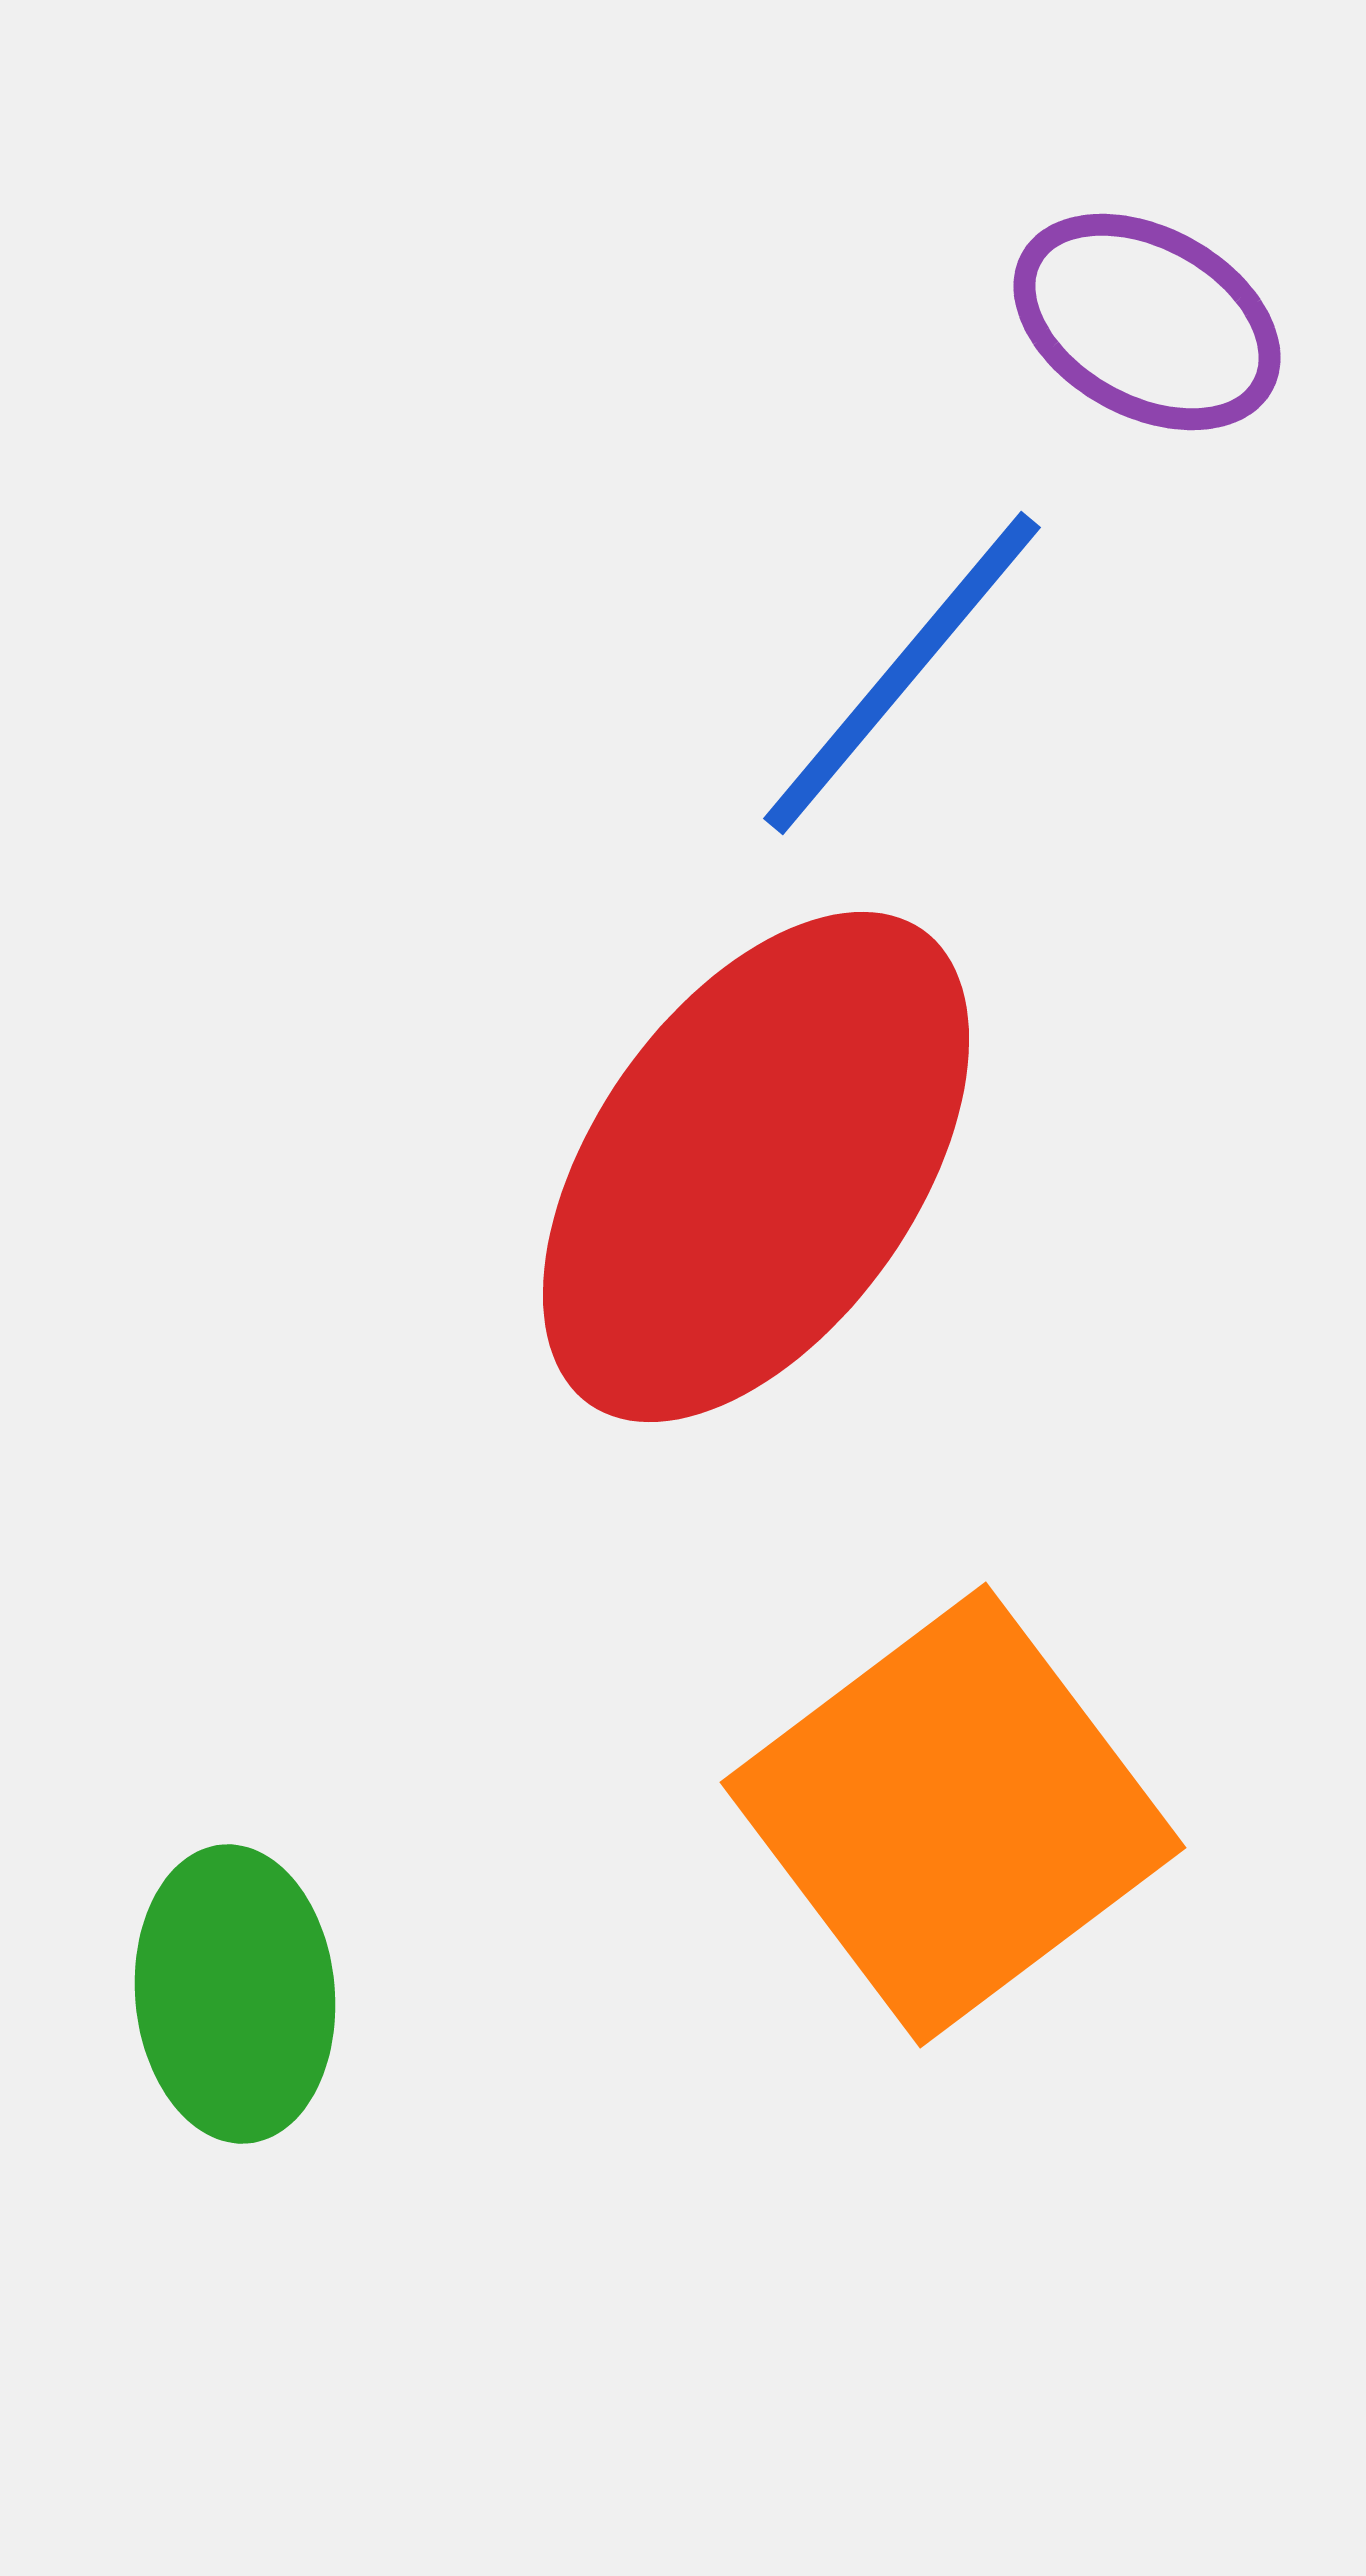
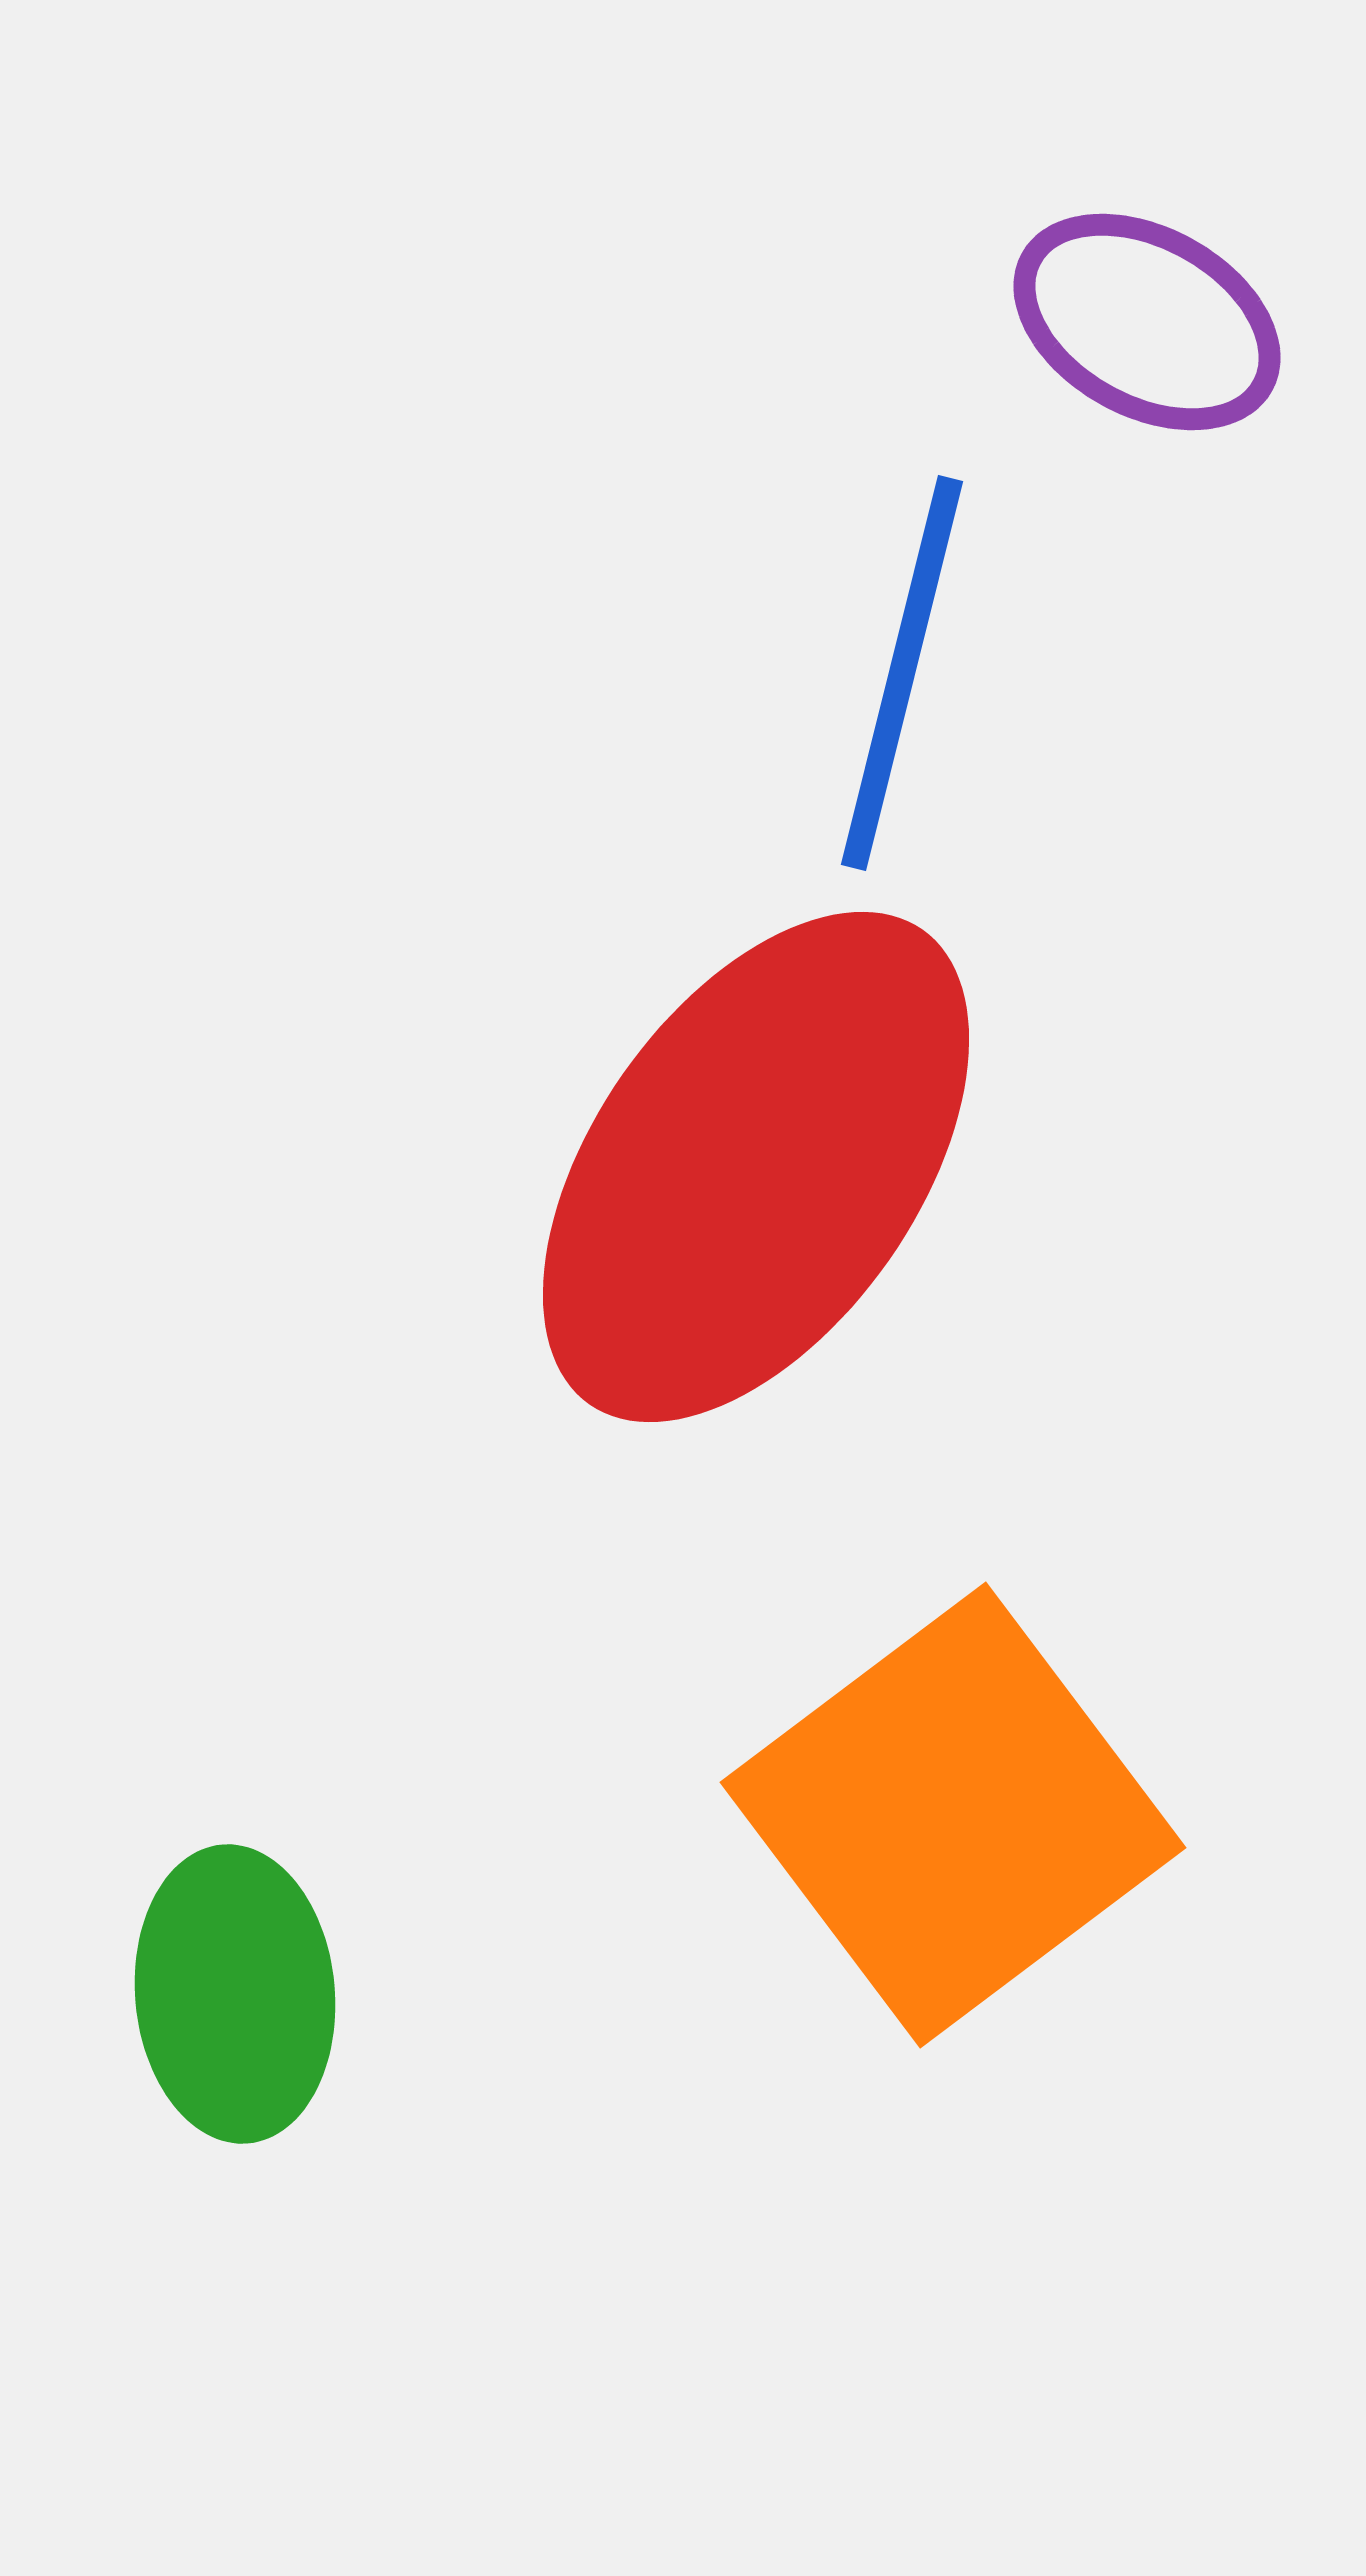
blue line: rotated 26 degrees counterclockwise
